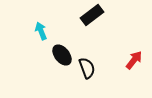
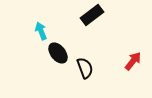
black ellipse: moved 4 px left, 2 px up
red arrow: moved 1 px left, 1 px down
black semicircle: moved 2 px left
